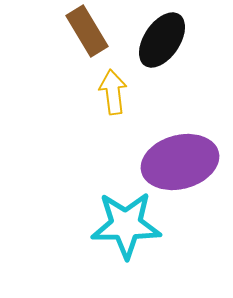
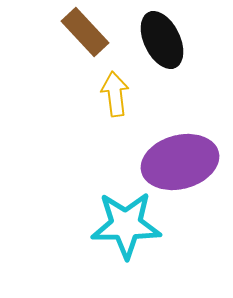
brown rectangle: moved 2 px left, 1 px down; rotated 12 degrees counterclockwise
black ellipse: rotated 60 degrees counterclockwise
yellow arrow: moved 2 px right, 2 px down
